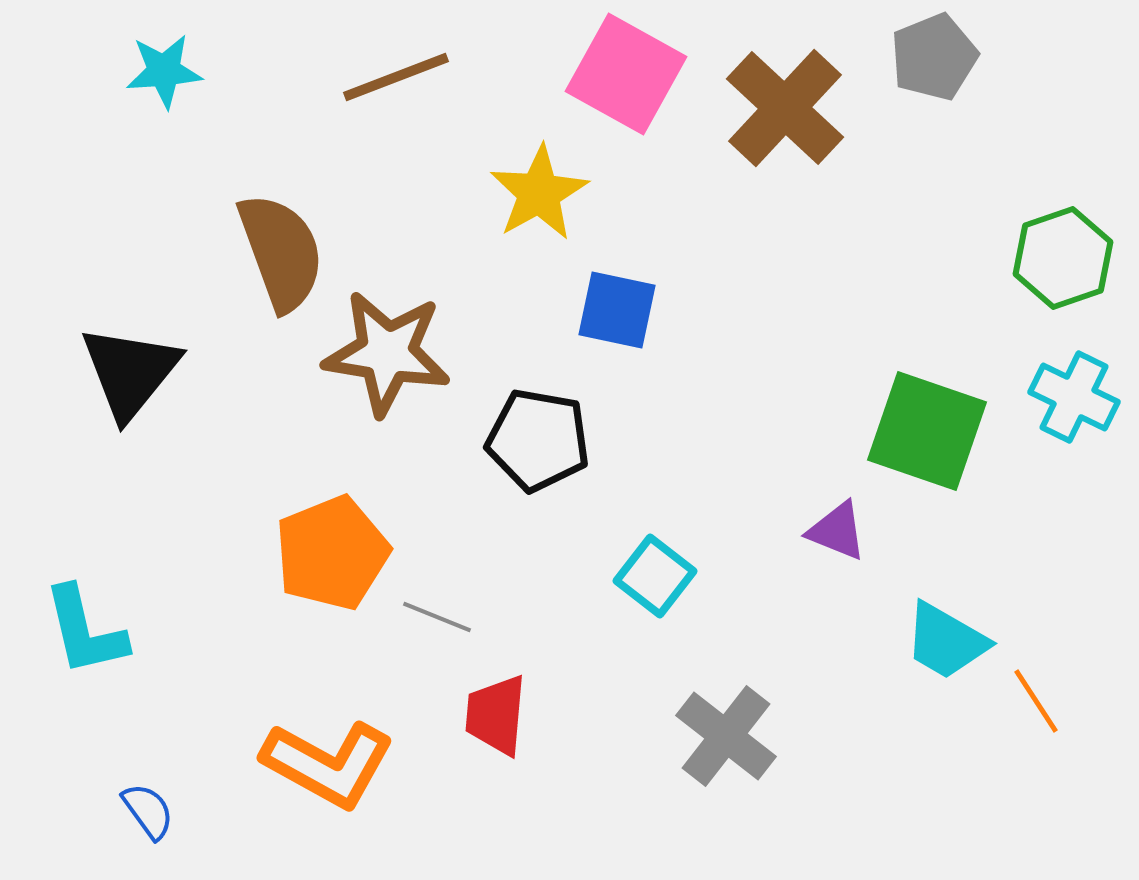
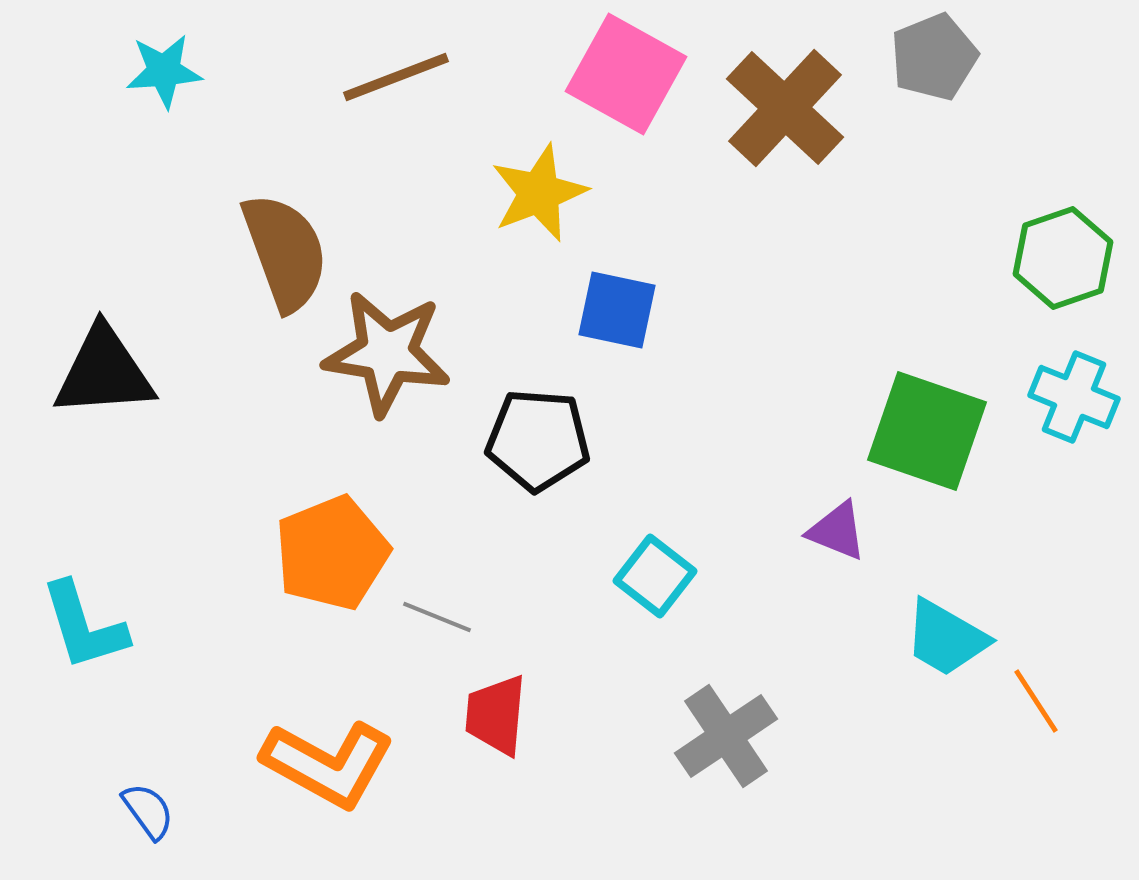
yellow star: rotated 8 degrees clockwise
brown semicircle: moved 4 px right
black triangle: moved 26 px left; rotated 47 degrees clockwise
cyan cross: rotated 4 degrees counterclockwise
black pentagon: rotated 6 degrees counterclockwise
cyan L-shape: moved 1 px left, 5 px up; rotated 4 degrees counterclockwise
cyan trapezoid: moved 3 px up
gray cross: rotated 18 degrees clockwise
